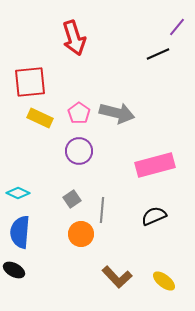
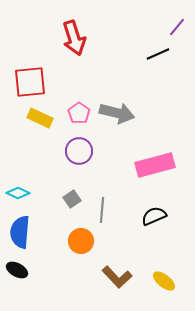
orange circle: moved 7 px down
black ellipse: moved 3 px right
